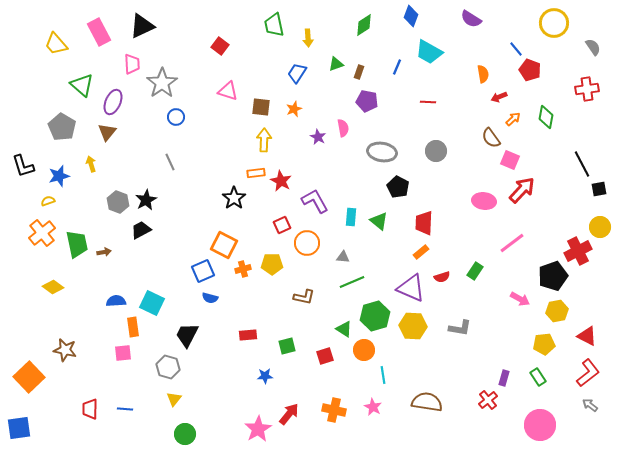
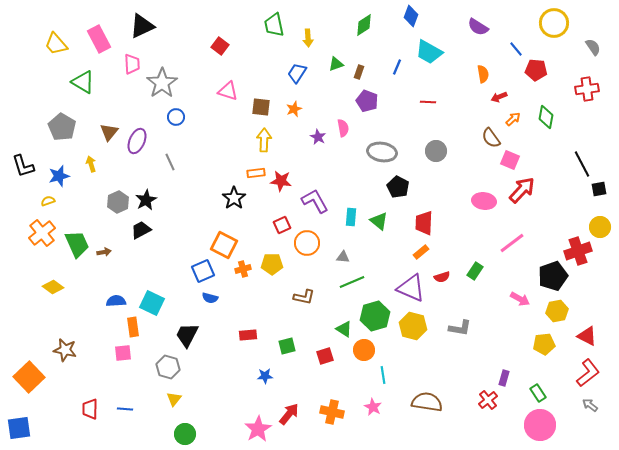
purple semicircle at (471, 19): moved 7 px right, 8 px down
pink rectangle at (99, 32): moved 7 px down
red pentagon at (530, 70): moved 6 px right; rotated 15 degrees counterclockwise
green triangle at (82, 85): moved 1 px right, 3 px up; rotated 10 degrees counterclockwise
purple pentagon at (367, 101): rotated 10 degrees clockwise
purple ellipse at (113, 102): moved 24 px right, 39 px down
brown triangle at (107, 132): moved 2 px right
red star at (281, 181): rotated 20 degrees counterclockwise
gray hexagon at (118, 202): rotated 15 degrees clockwise
green trapezoid at (77, 244): rotated 12 degrees counterclockwise
red cross at (578, 251): rotated 8 degrees clockwise
yellow hexagon at (413, 326): rotated 12 degrees clockwise
green rectangle at (538, 377): moved 16 px down
orange cross at (334, 410): moved 2 px left, 2 px down
